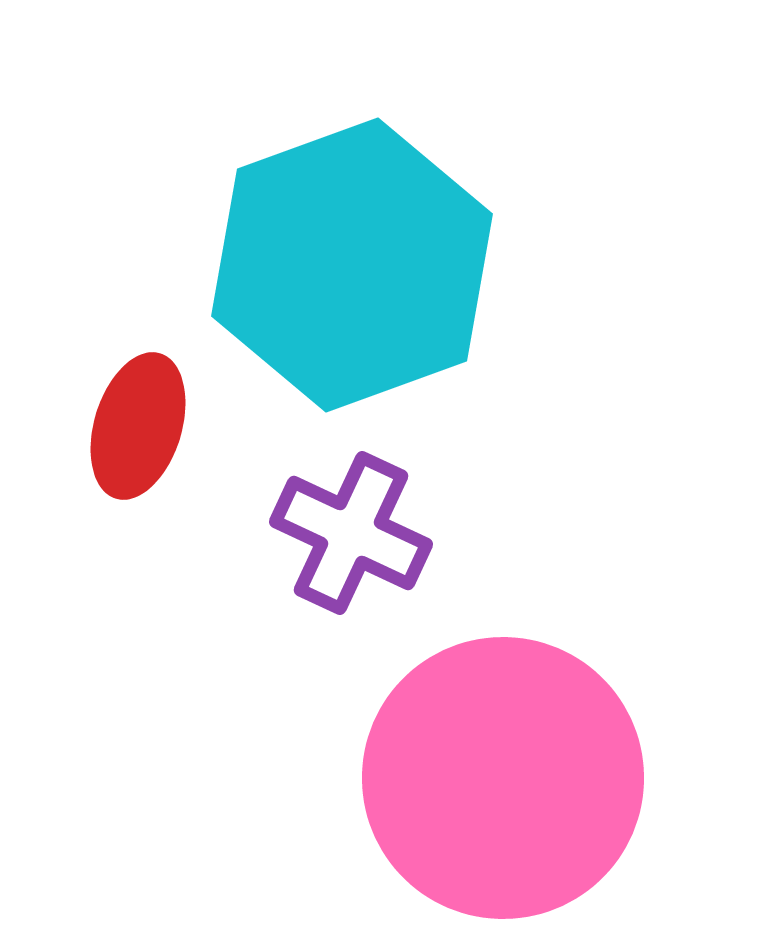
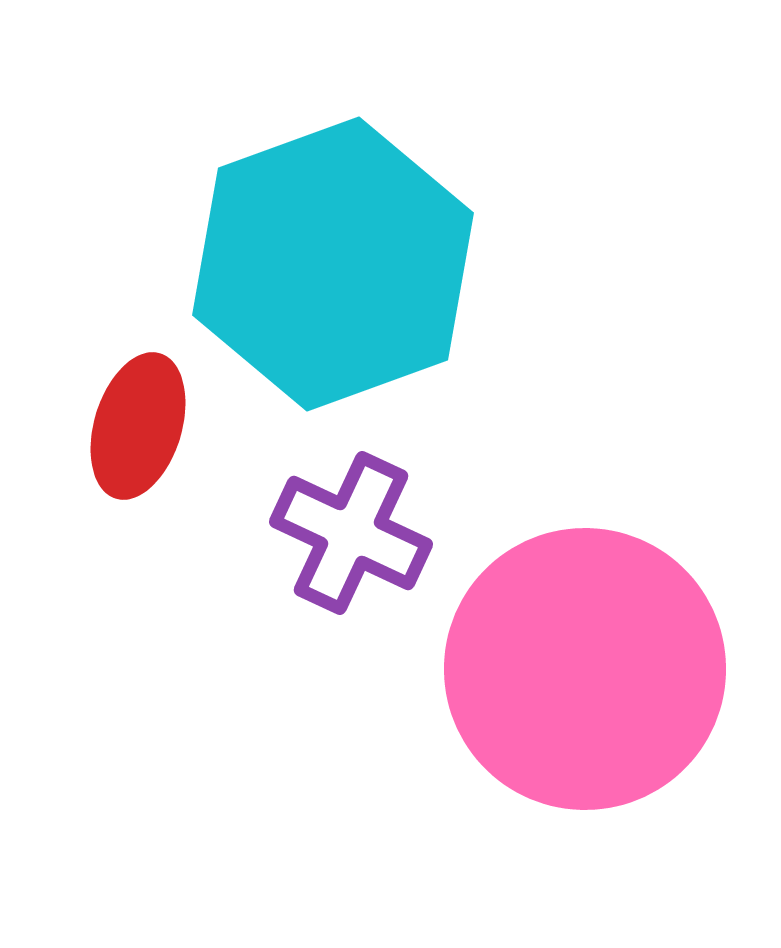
cyan hexagon: moved 19 px left, 1 px up
pink circle: moved 82 px right, 109 px up
